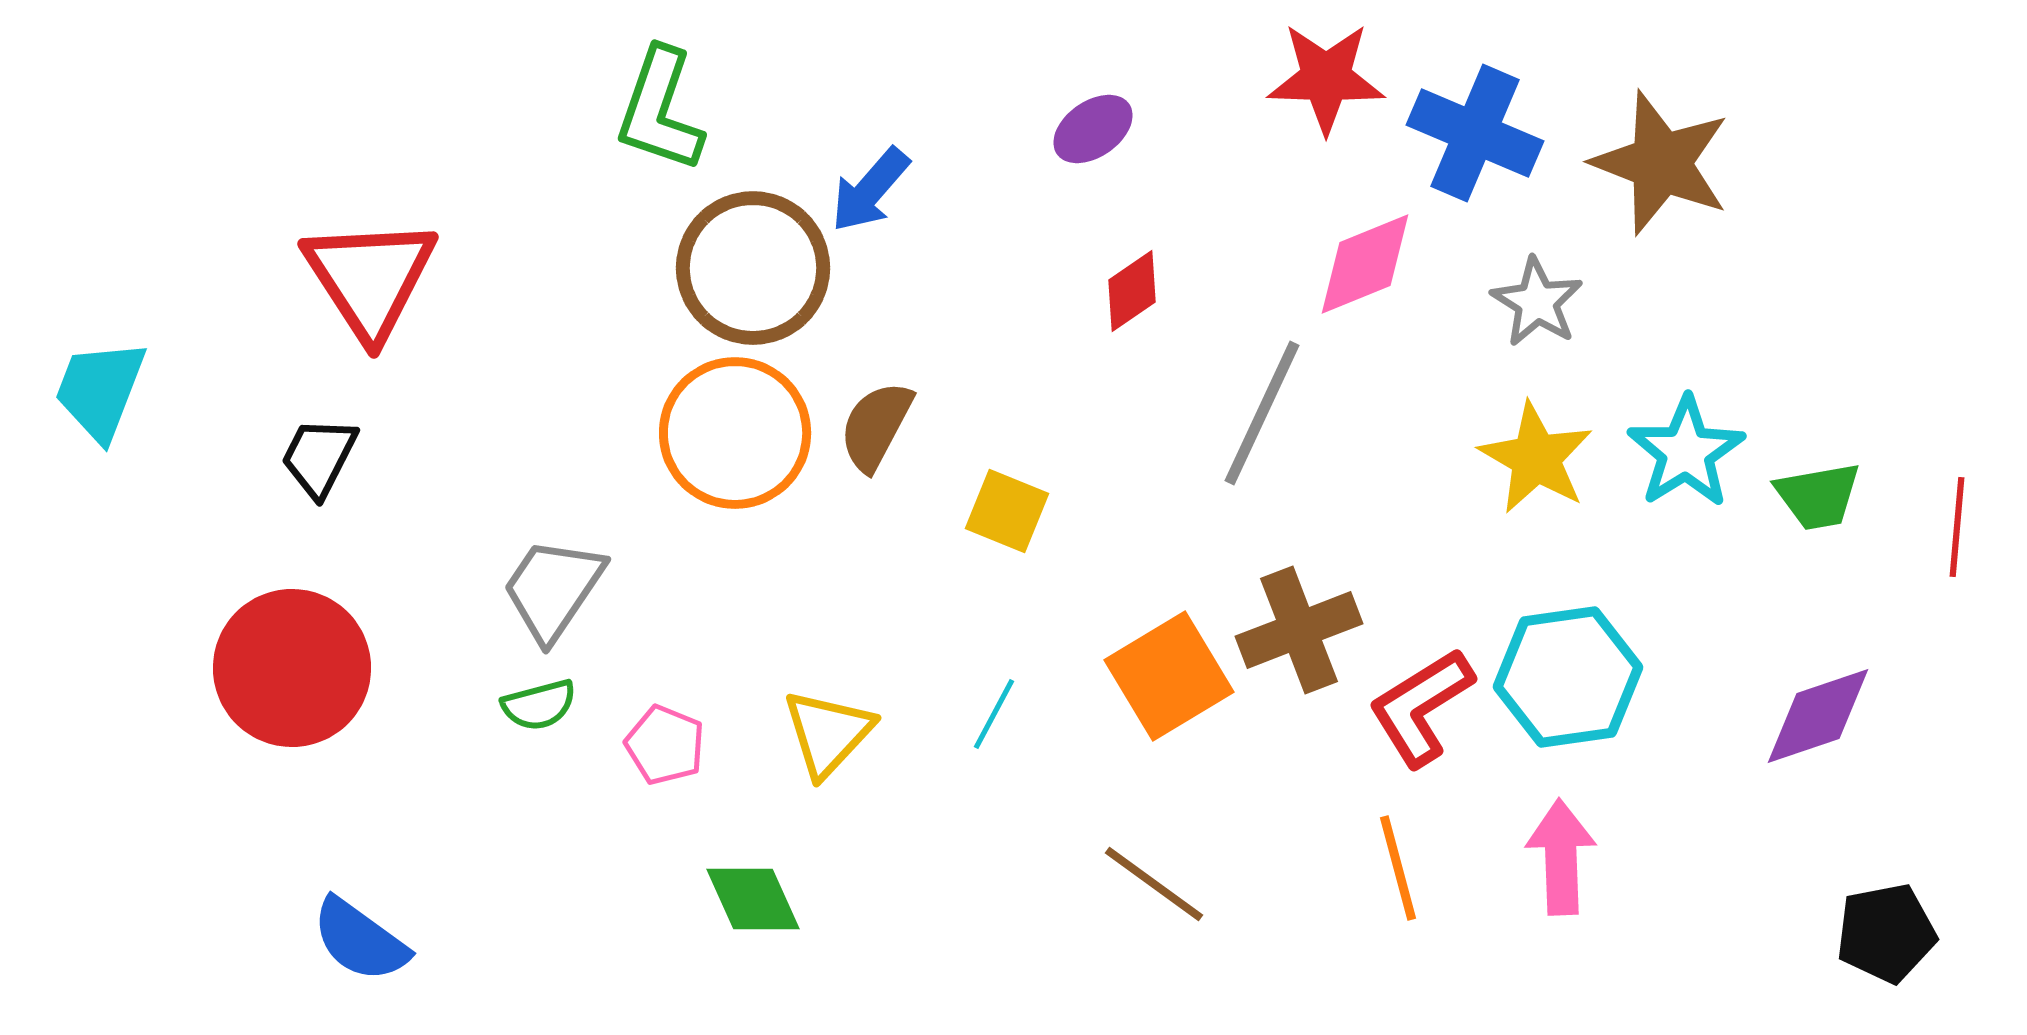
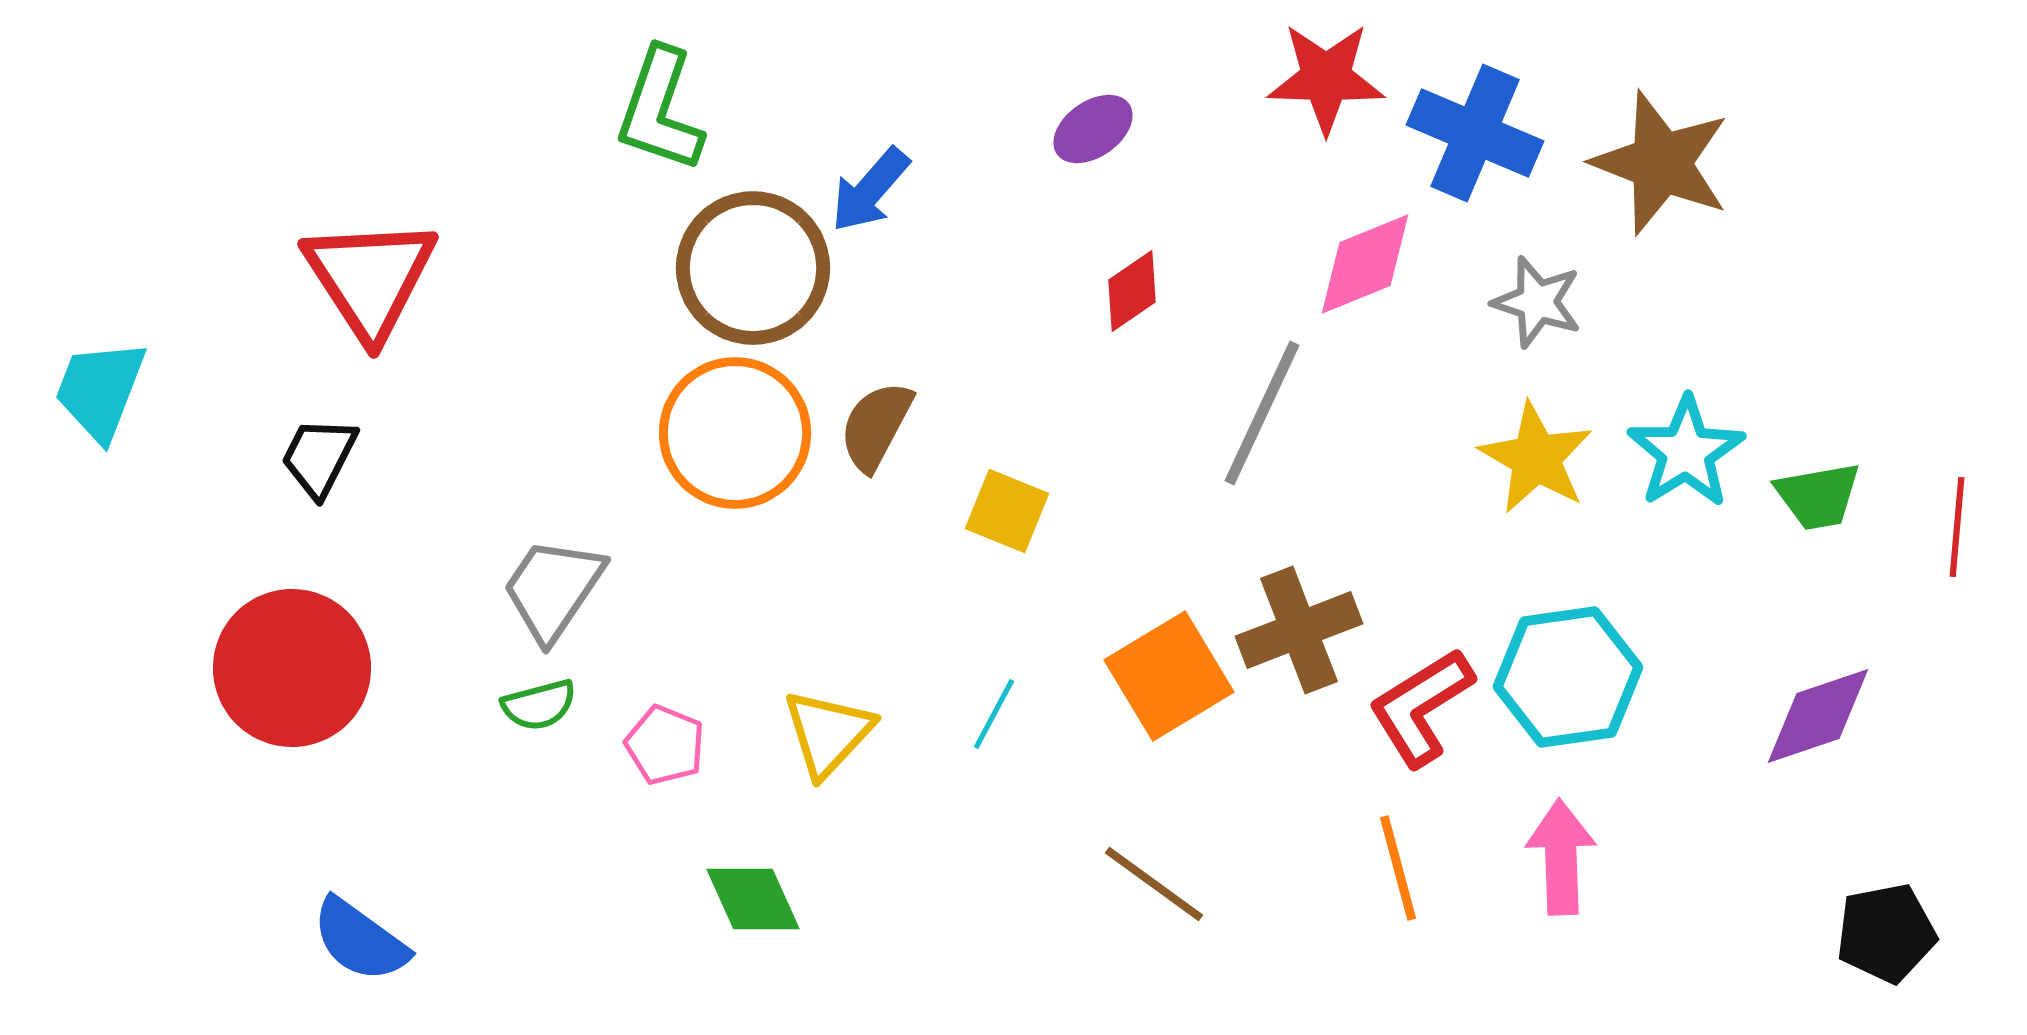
gray star: rotated 14 degrees counterclockwise
